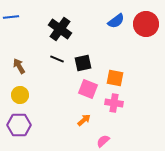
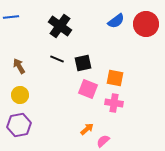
black cross: moved 3 px up
orange arrow: moved 3 px right, 9 px down
purple hexagon: rotated 10 degrees counterclockwise
